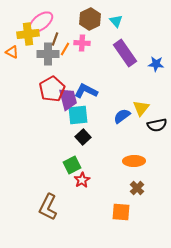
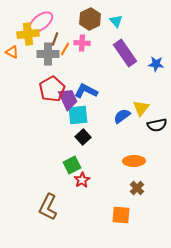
purple trapezoid: rotated 10 degrees counterclockwise
orange square: moved 3 px down
